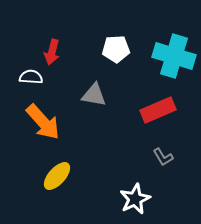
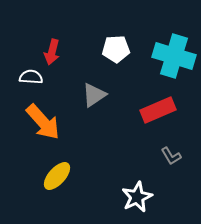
gray triangle: rotated 44 degrees counterclockwise
gray L-shape: moved 8 px right, 1 px up
white star: moved 2 px right, 2 px up
